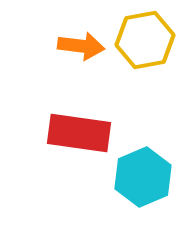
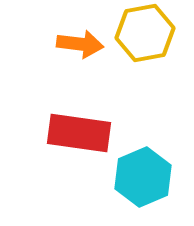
yellow hexagon: moved 7 px up
orange arrow: moved 1 px left, 2 px up
